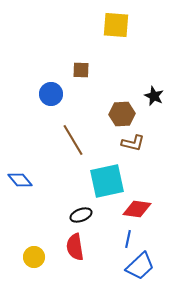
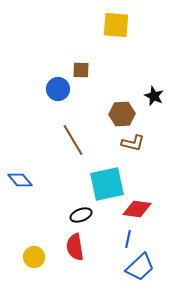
blue circle: moved 7 px right, 5 px up
cyan square: moved 3 px down
blue trapezoid: moved 1 px down
